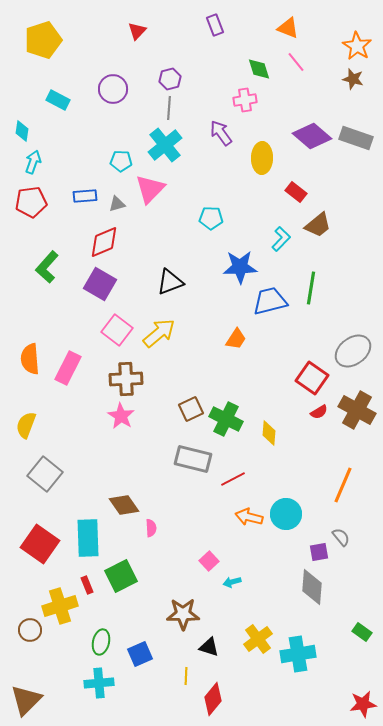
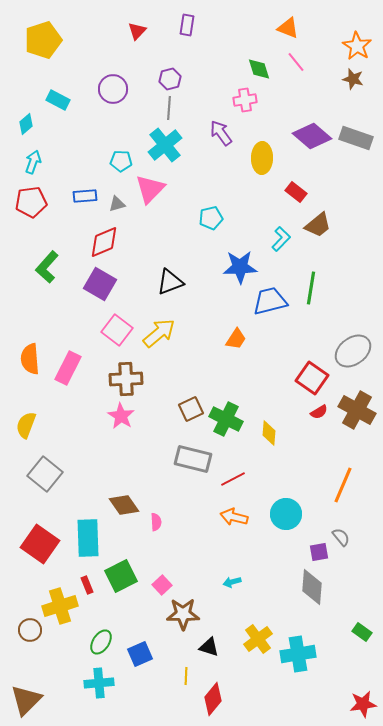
purple rectangle at (215, 25): moved 28 px left; rotated 30 degrees clockwise
cyan diamond at (22, 131): moved 4 px right, 7 px up; rotated 40 degrees clockwise
cyan pentagon at (211, 218): rotated 15 degrees counterclockwise
orange arrow at (249, 517): moved 15 px left
pink semicircle at (151, 528): moved 5 px right, 6 px up
pink square at (209, 561): moved 47 px left, 24 px down
green ellipse at (101, 642): rotated 20 degrees clockwise
